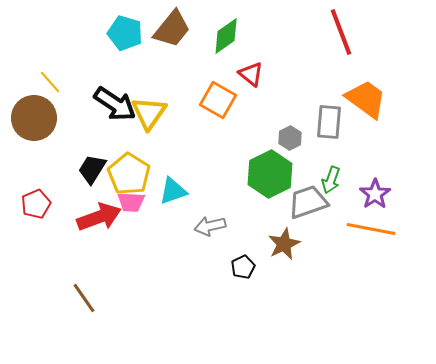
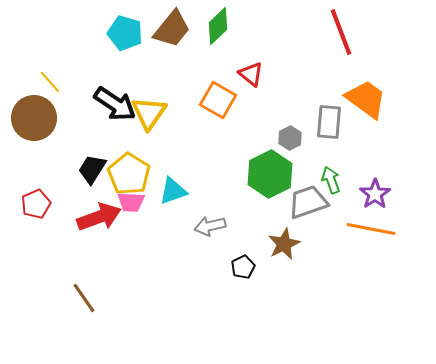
green diamond: moved 8 px left, 10 px up; rotated 9 degrees counterclockwise
green arrow: rotated 140 degrees clockwise
